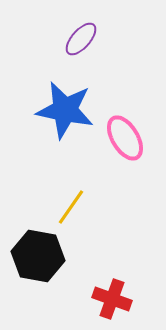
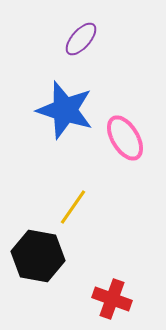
blue star: rotated 6 degrees clockwise
yellow line: moved 2 px right
